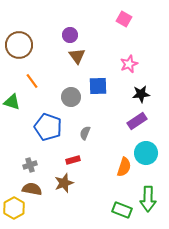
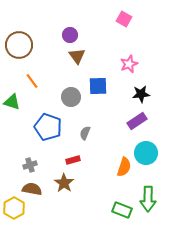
brown star: rotated 18 degrees counterclockwise
